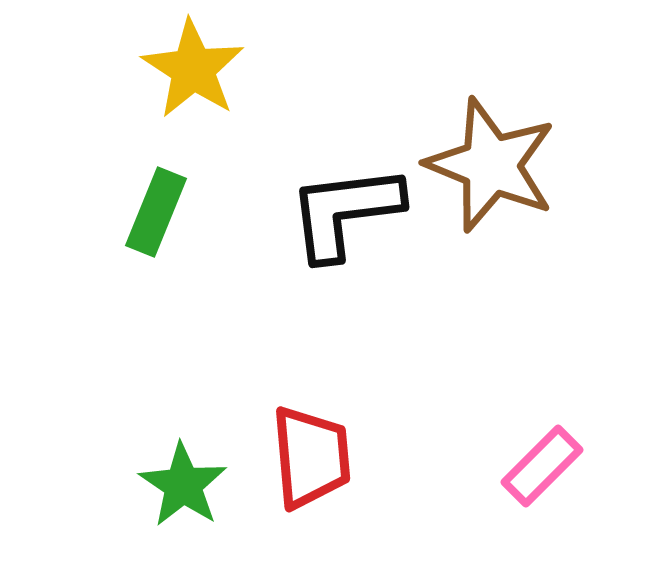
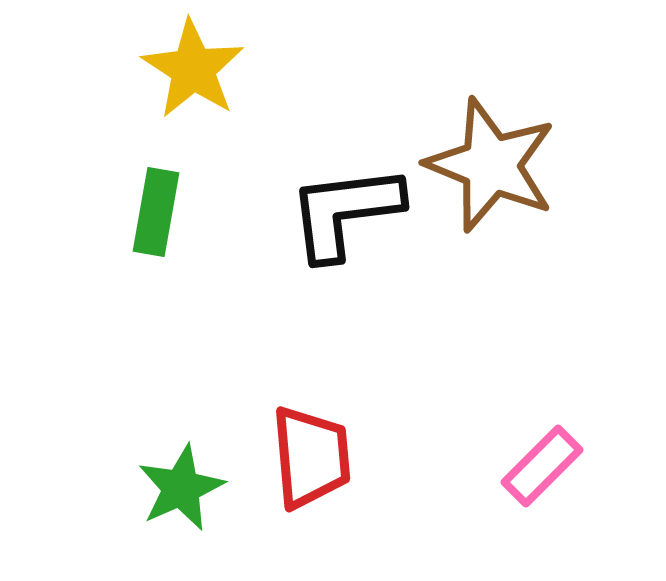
green rectangle: rotated 12 degrees counterclockwise
green star: moved 2 px left, 3 px down; rotated 14 degrees clockwise
